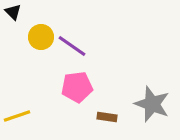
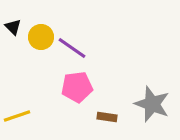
black triangle: moved 15 px down
purple line: moved 2 px down
